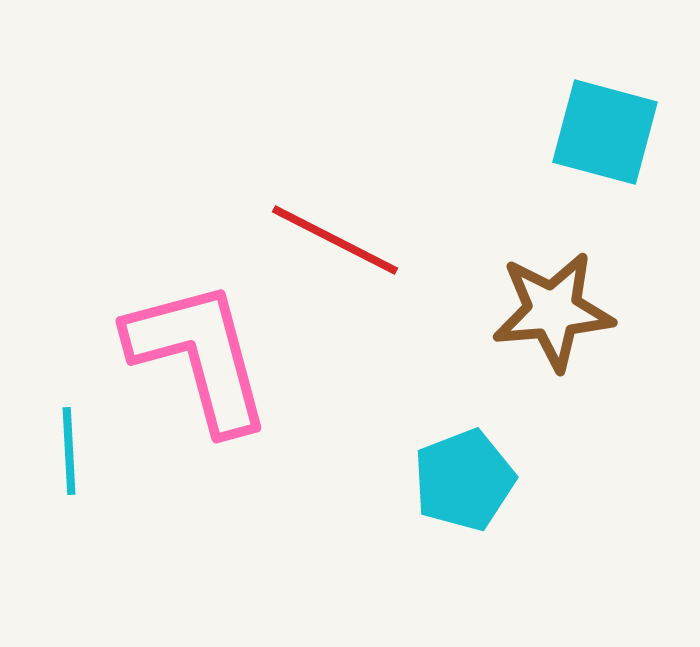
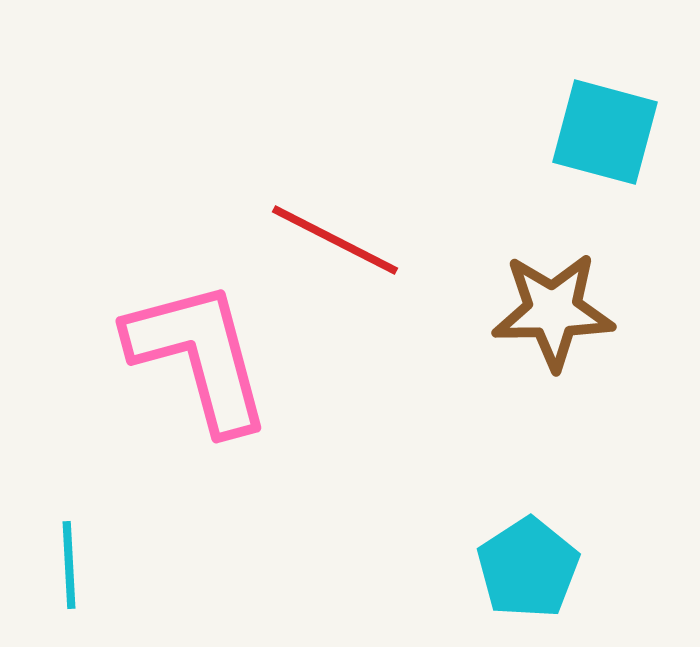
brown star: rotated 4 degrees clockwise
cyan line: moved 114 px down
cyan pentagon: moved 64 px right, 88 px down; rotated 12 degrees counterclockwise
